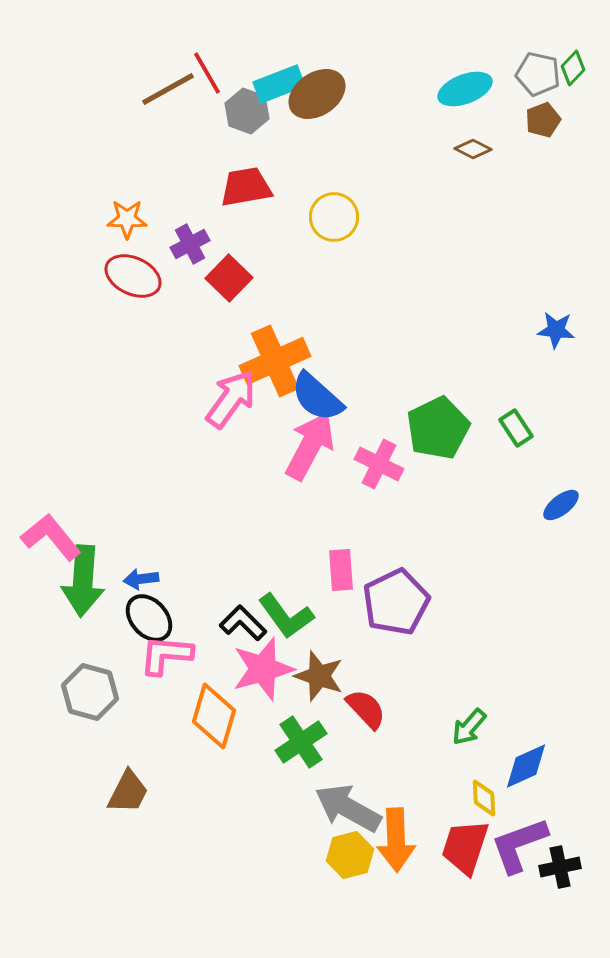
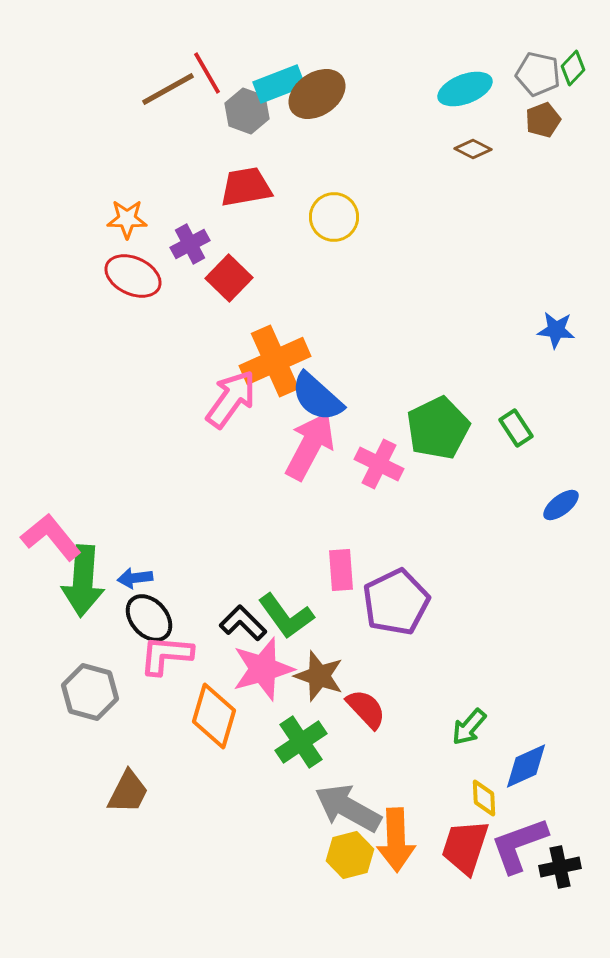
blue arrow at (141, 579): moved 6 px left, 1 px up
